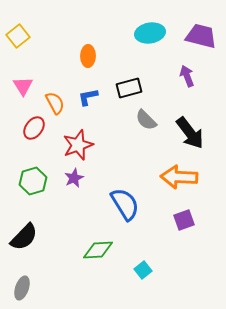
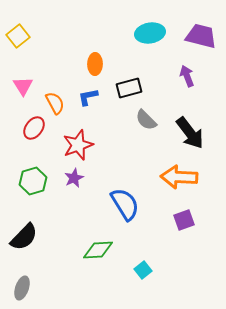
orange ellipse: moved 7 px right, 8 px down
